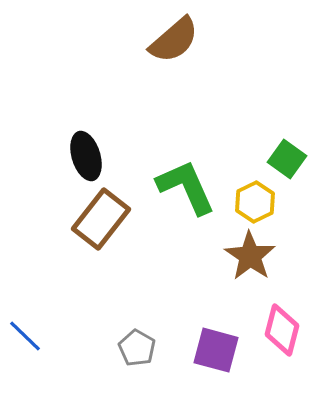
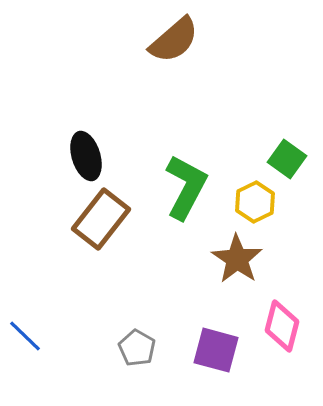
green L-shape: rotated 52 degrees clockwise
brown star: moved 13 px left, 3 px down
pink diamond: moved 4 px up
